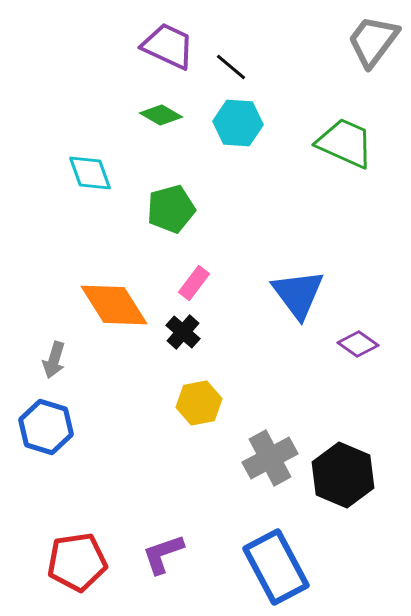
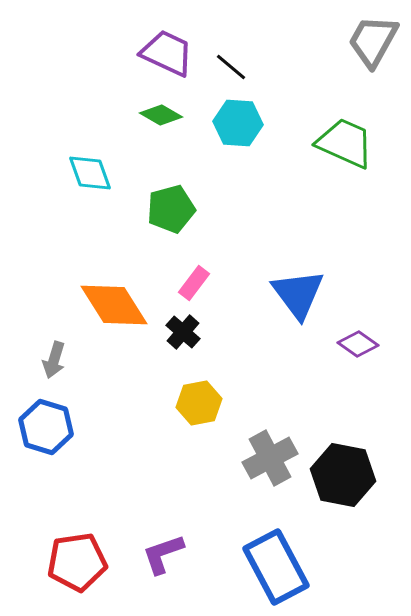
gray trapezoid: rotated 8 degrees counterclockwise
purple trapezoid: moved 1 px left, 7 px down
black hexagon: rotated 12 degrees counterclockwise
